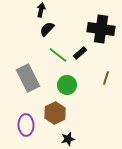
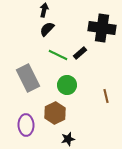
black arrow: moved 3 px right
black cross: moved 1 px right, 1 px up
green line: rotated 12 degrees counterclockwise
brown line: moved 18 px down; rotated 32 degrees counterclockwise
